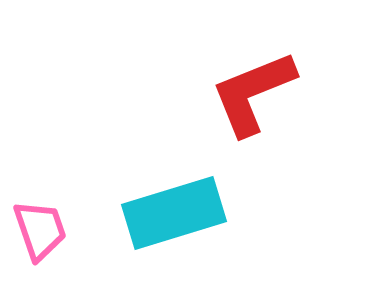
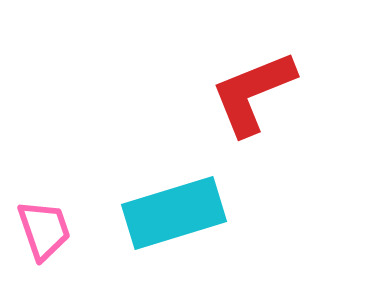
pink trapezoid: moved 4 px right
